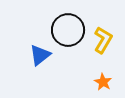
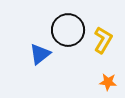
blue triangle: moved 1 px up
orange star: moved 5 px right; rotated 24 degrees counterclockwise
